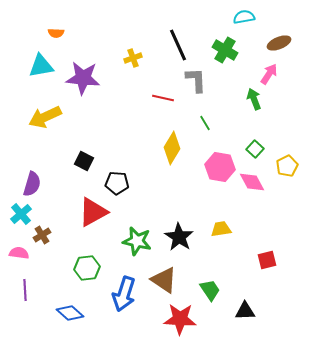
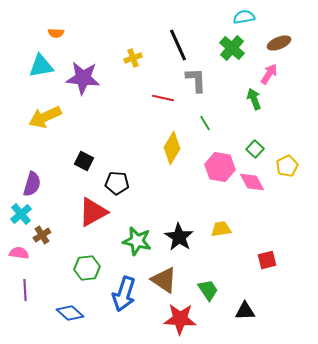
green cross: moved 7 px right, 2 px up; rotated 10 degrees clockwise
green trapezoid: moved 2 px left
